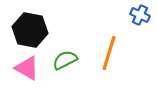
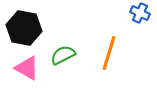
blue cross: moved 2 px up
black hexagon: moved 6 px left, 2 px up
green semicircle: moved 2 px left, 5 px up
